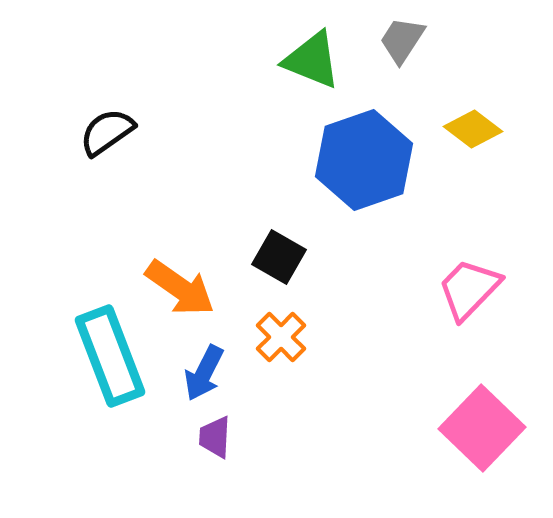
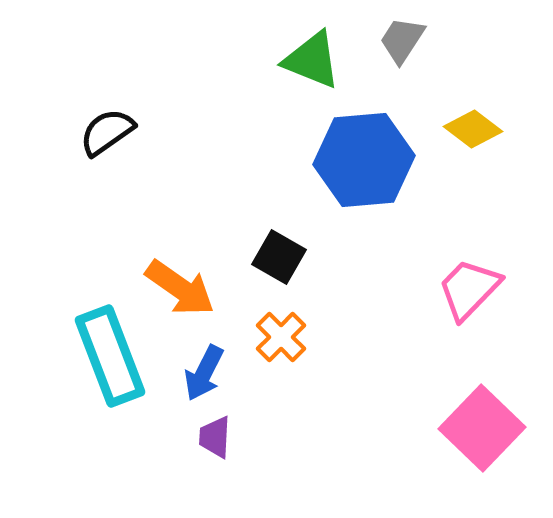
blue hexagon: rotated 14 degrees clockwise
